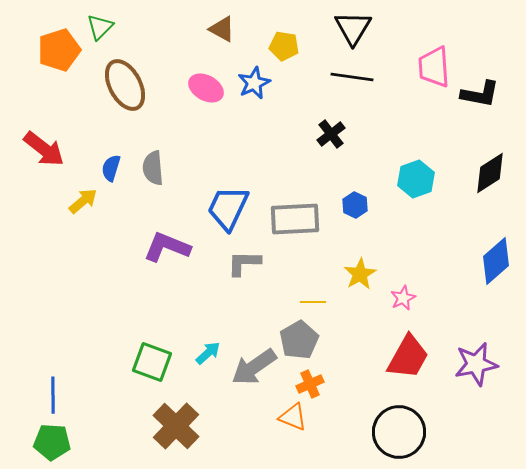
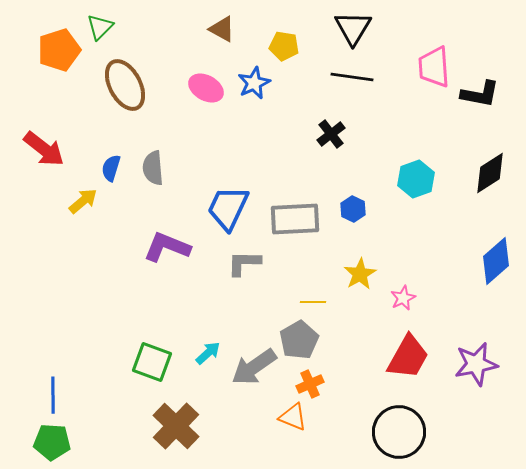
blue hexagon: moved 2 px left, 4 px down
